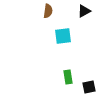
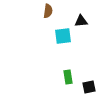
black triangle: moved 3 px left, 10 px down; rotated 24 degrees clockwise
